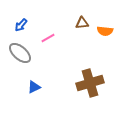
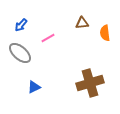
orange semicircle: moved 2 px down; rotated 77 degrees clockwise
